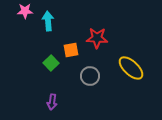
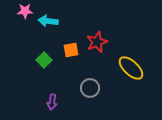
cyan arrow: rotated 78 degrees counterclockwise
red star: moved 4 px down; rotated 25 degrees counterclockwise
green square: moved 7 px left, 3 px up
gray circle: moved 12 px down
